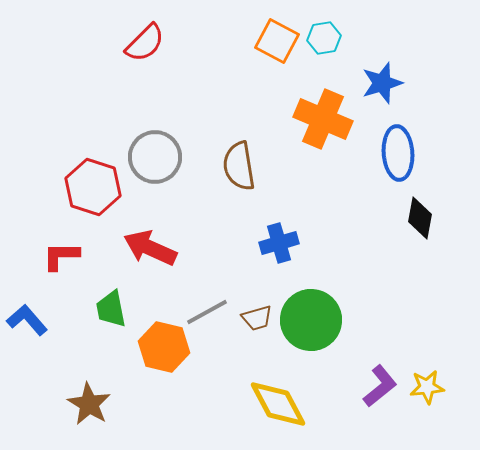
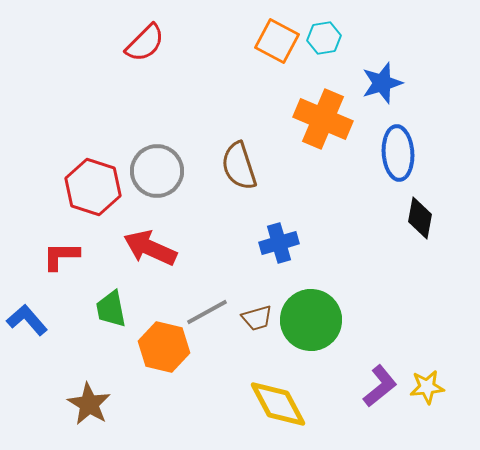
gray circle: moved 2 px right, 14 px down
brown semicircle: rotated 9 degrees counterclockwise
